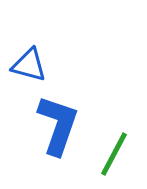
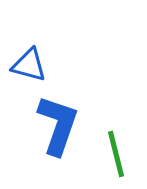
green line: moved 2 px right; rotated 42 degrees counterclockwise
